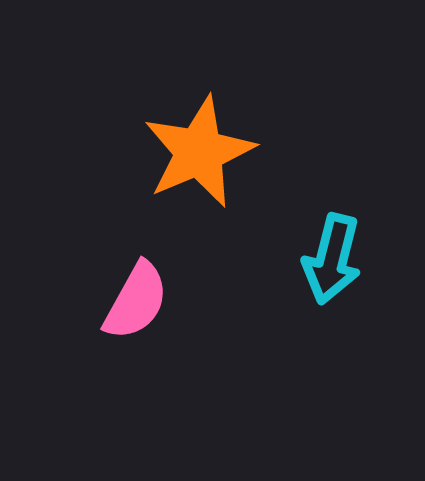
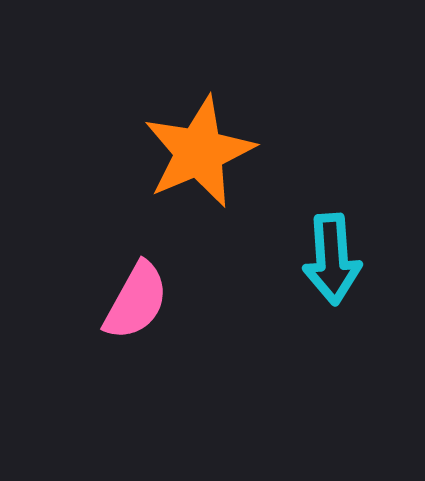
cyan arrow: rotated 18 degrees counterclockwise
